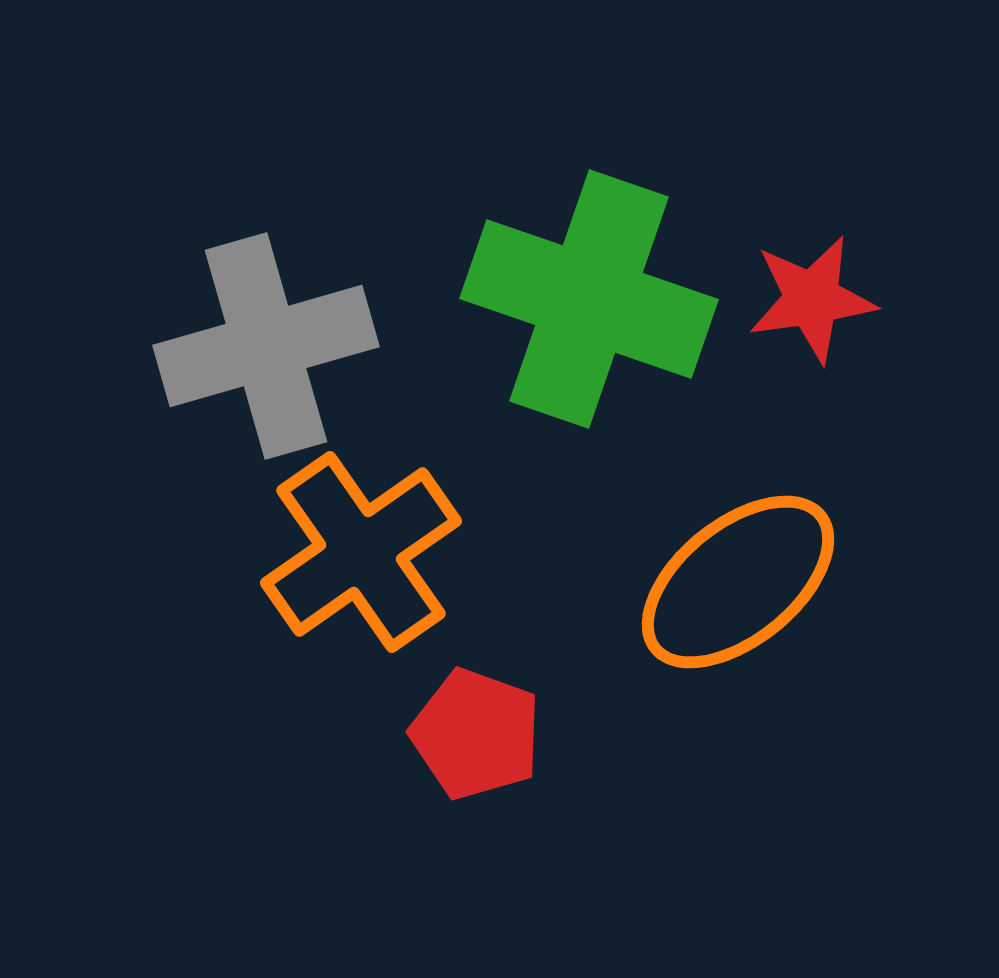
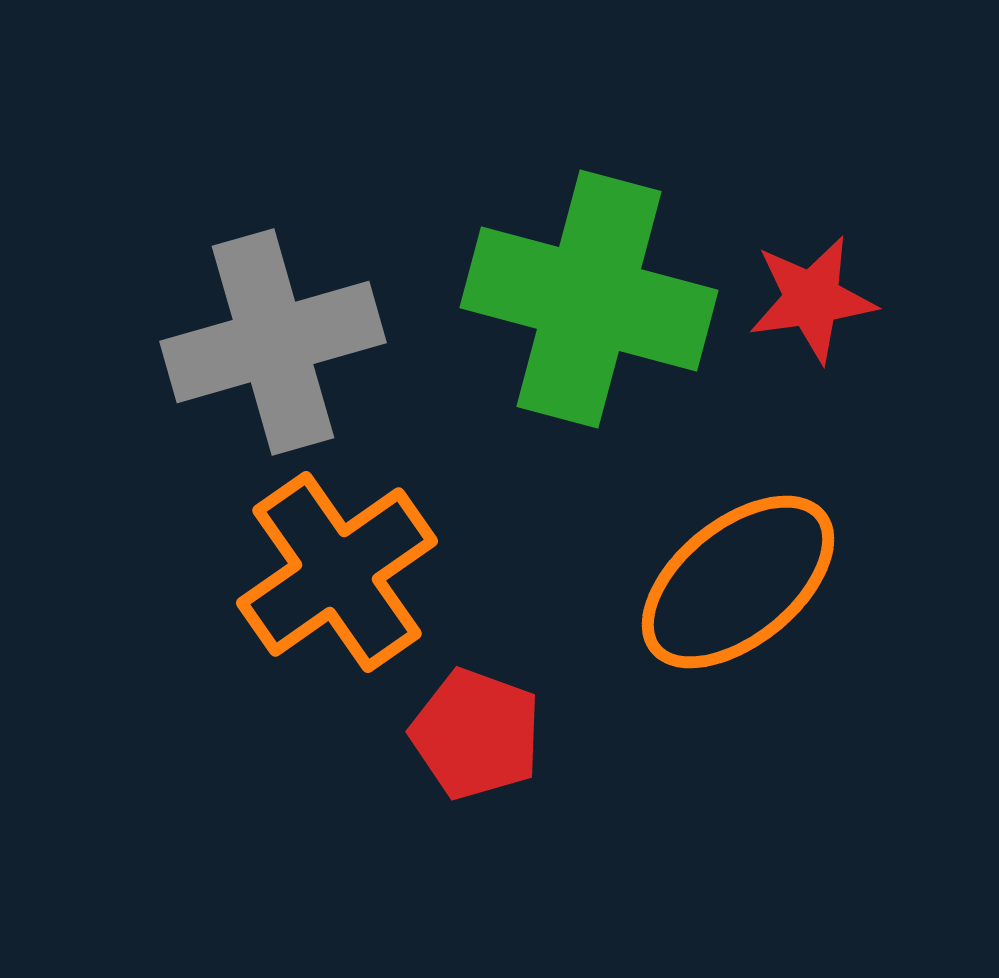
green cross: rotated 4 degrees counterclockwise
gray cross: moved 7 px right, 4 px up
orange cross: moved 24 px left, 20 px down
